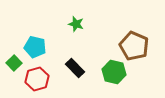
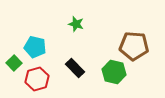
brown pentagon: rotated 20 degrees counterclockwise
